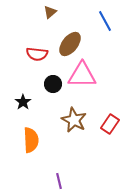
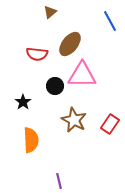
blue line: moved 5 px right
black circle: moved 2 px right, 2 px down
